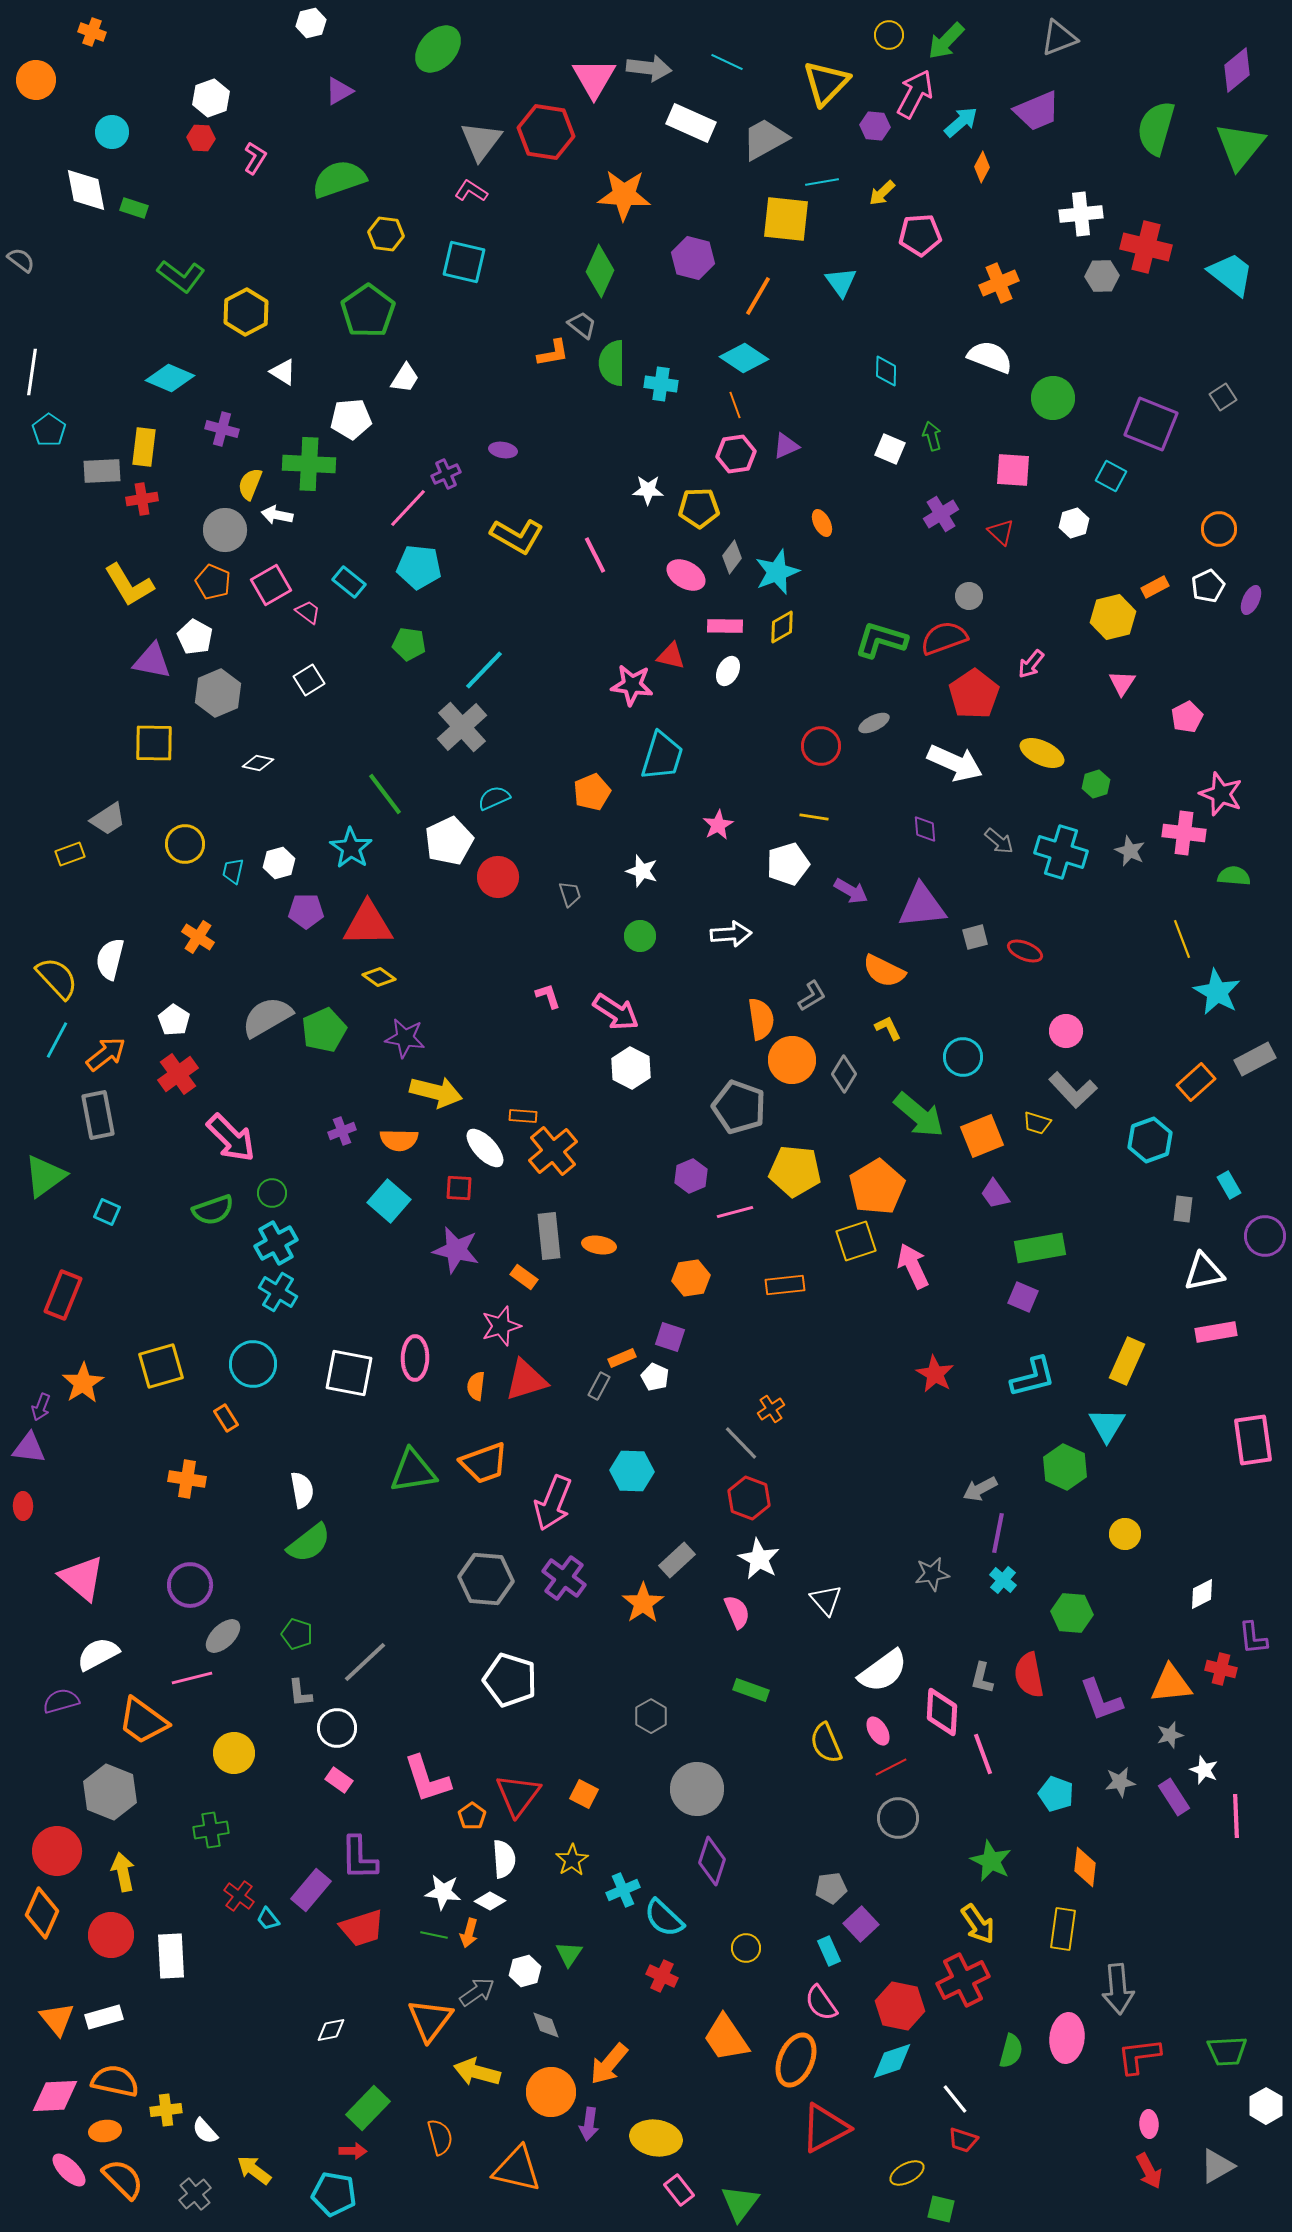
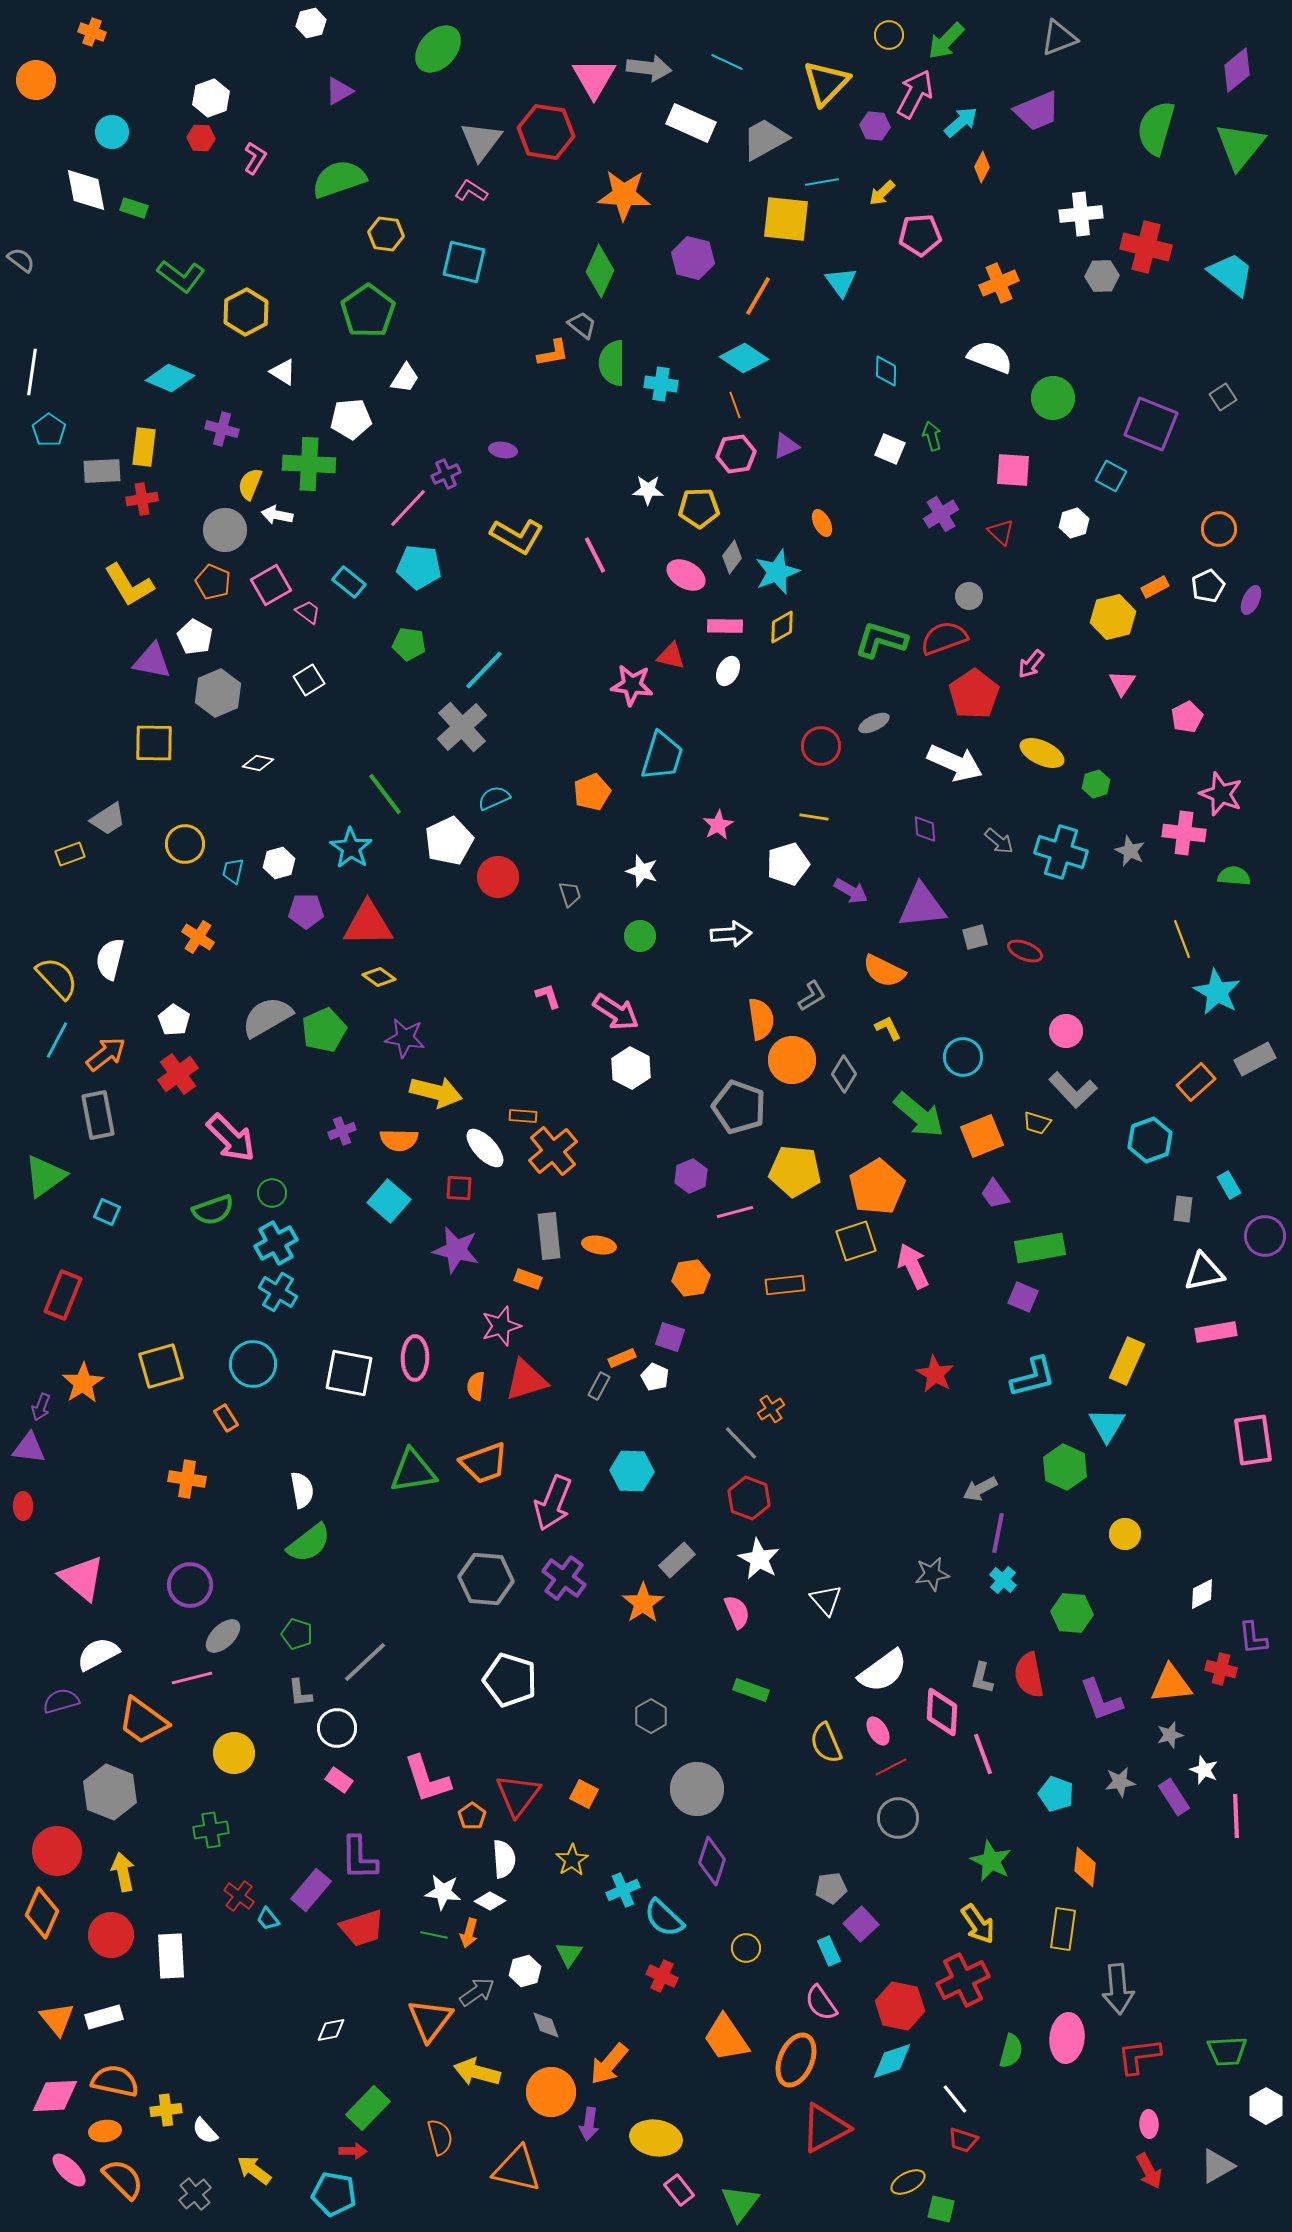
orange rectangle at (524, 1277): moved 4 px right, 2 px down; rotated 16 degrees counterclockwise
yellow ellipse at (907, 2173): moved 1 px right, 9 px down
